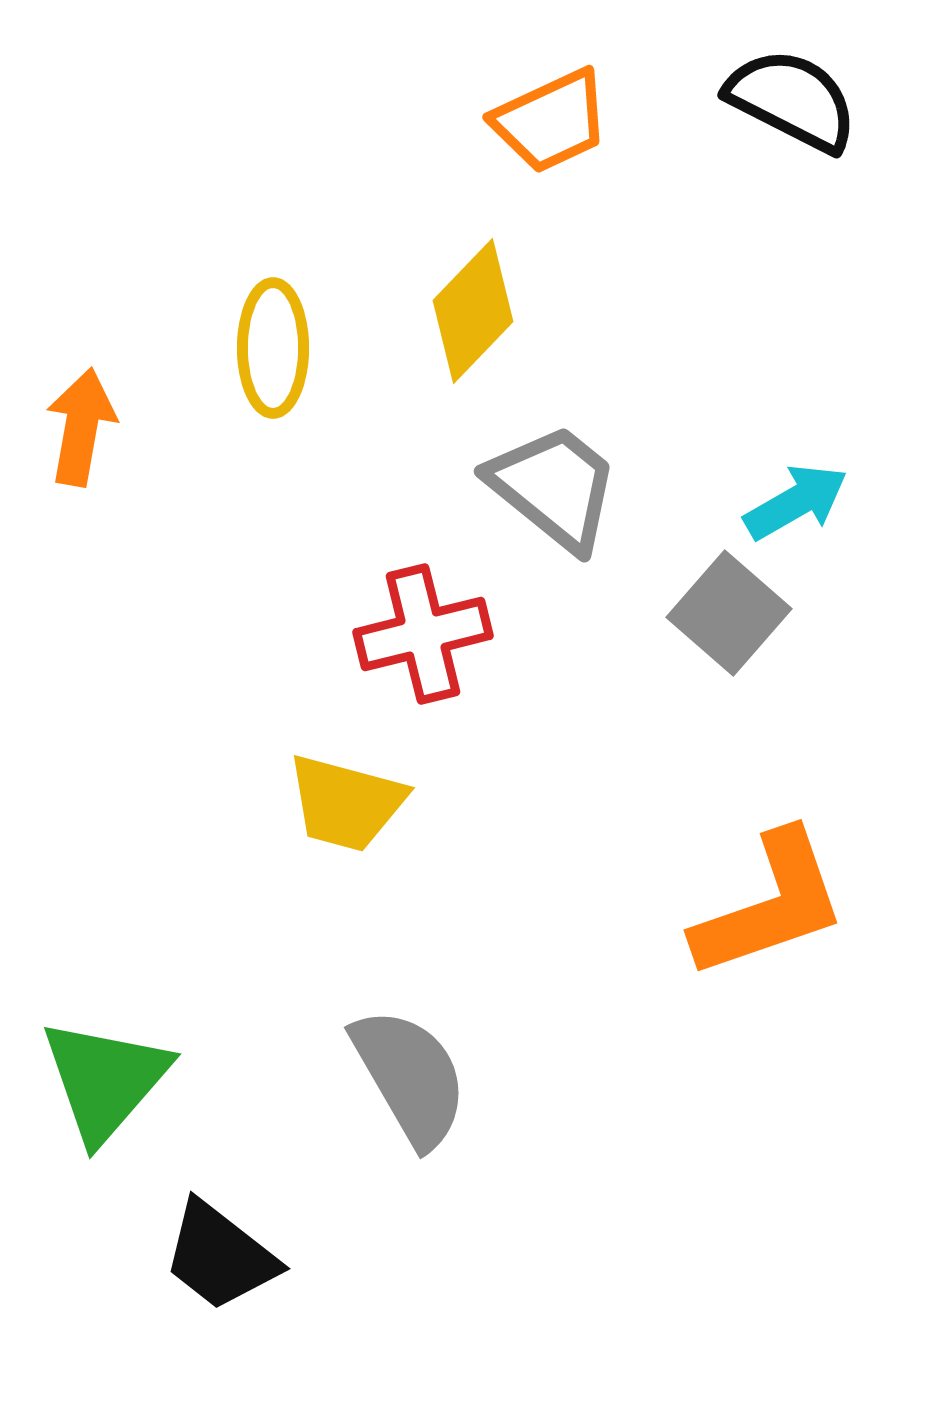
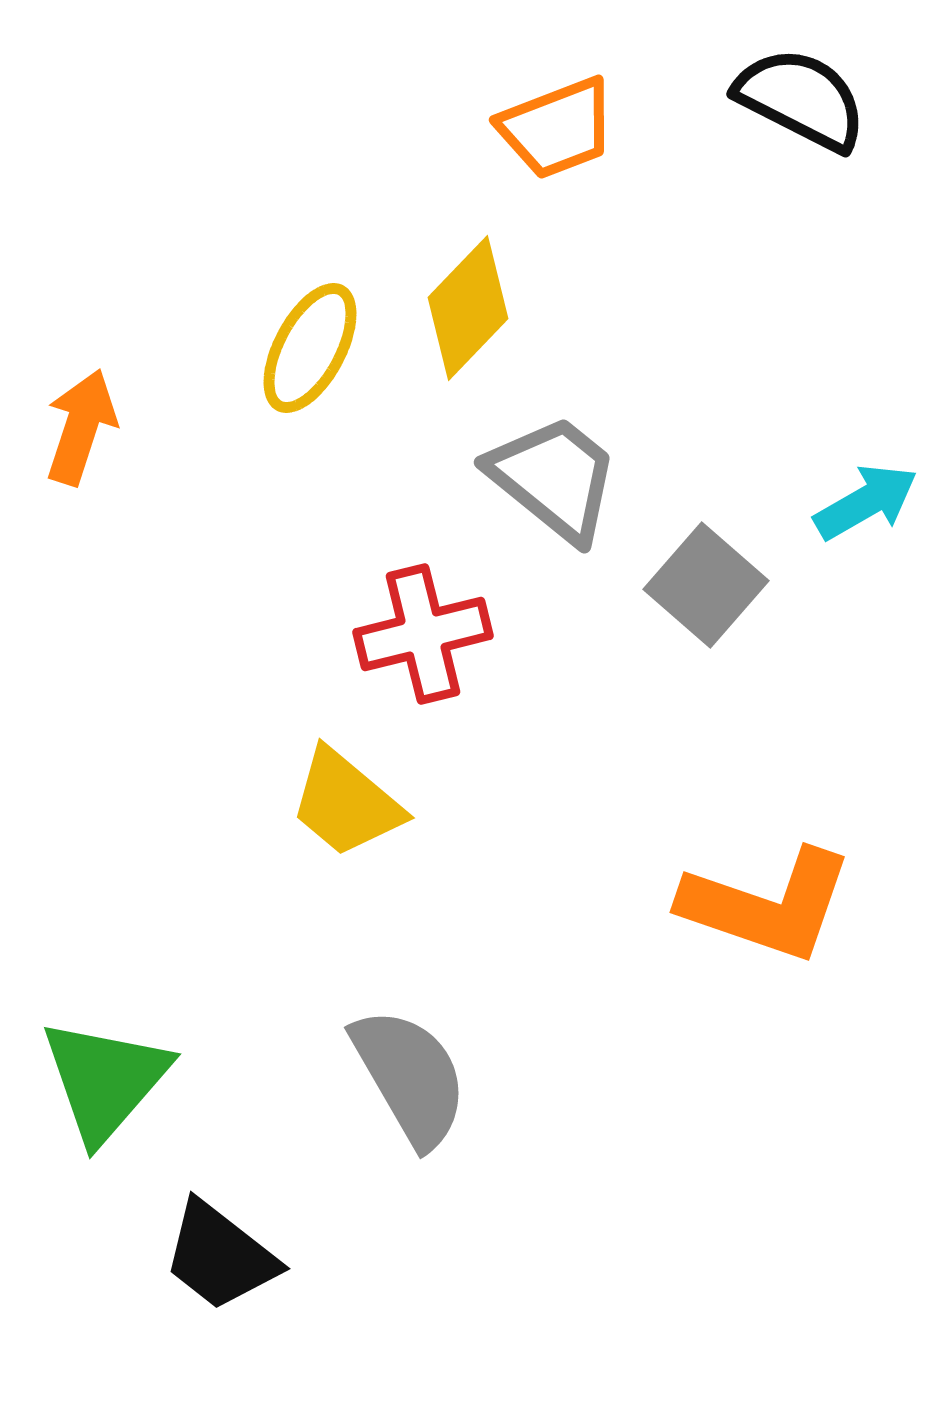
black semicircle: moved 9 px right, 1 px up
orange trapezoid: moved 6 px right, 7 px down; rotated 4 degrees clockwise
yellow diamond: moved 5 px left, 3 px up
yellow ellipse: moved 37 px right; rotated 28 degrees clockwise
orange arrow: rotated 8 degrees clockwise
gray trapezoid: moved 9 px up
cyan arrow: moved 70 px right
gray square: moved 23 px left, 28 px up
yellow trapezoid: rotated 25 degrees clockwise
orange L-shape: moved 3 px left; rotated 38 degrees clockwise
